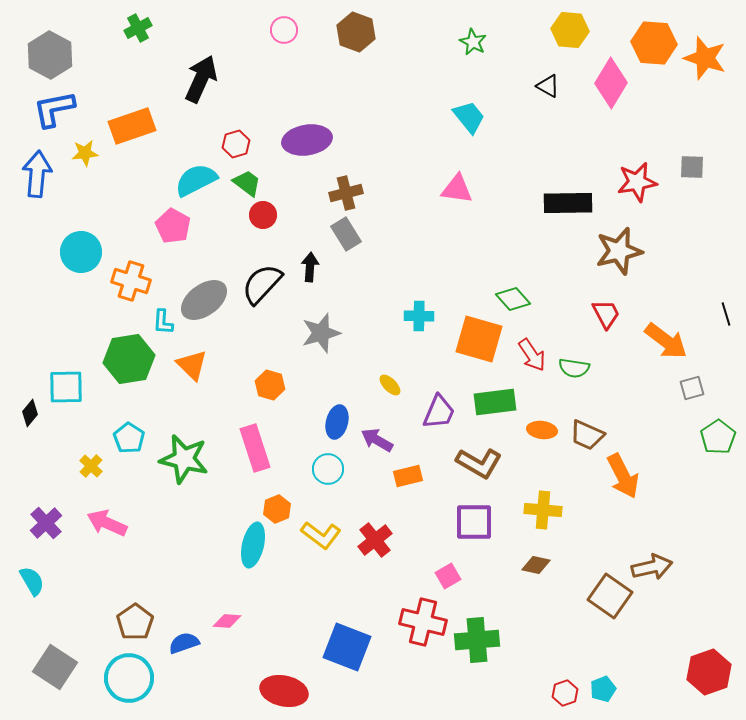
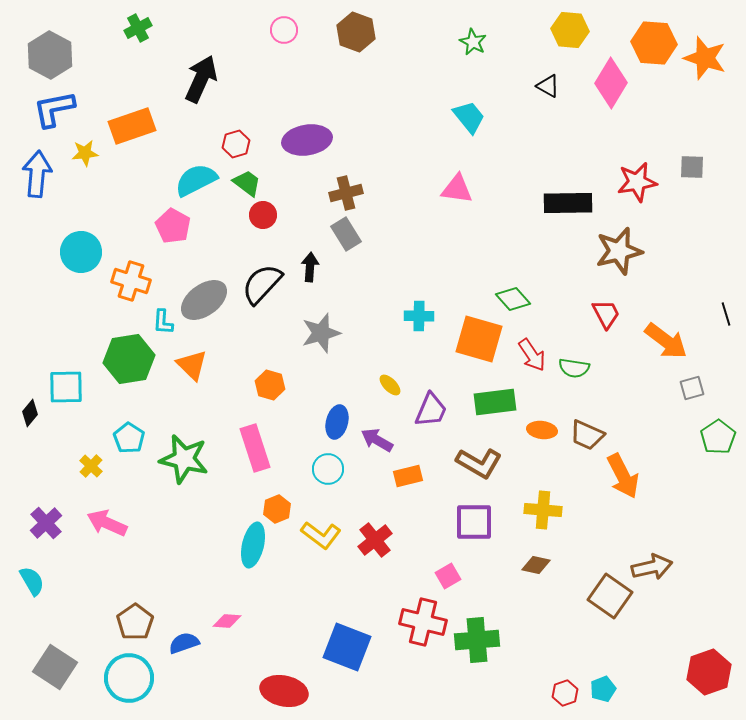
purple trapezoid at (439, 412): moved 8 px left, 2 px up
